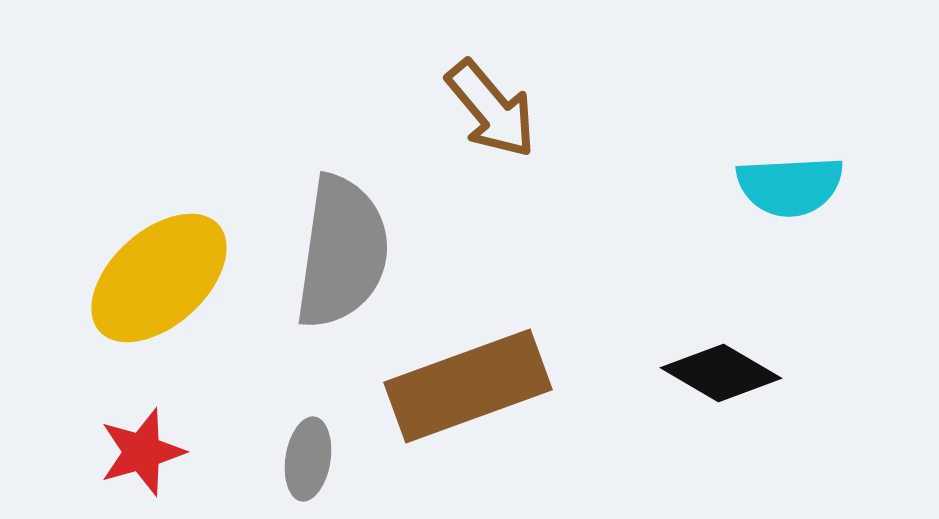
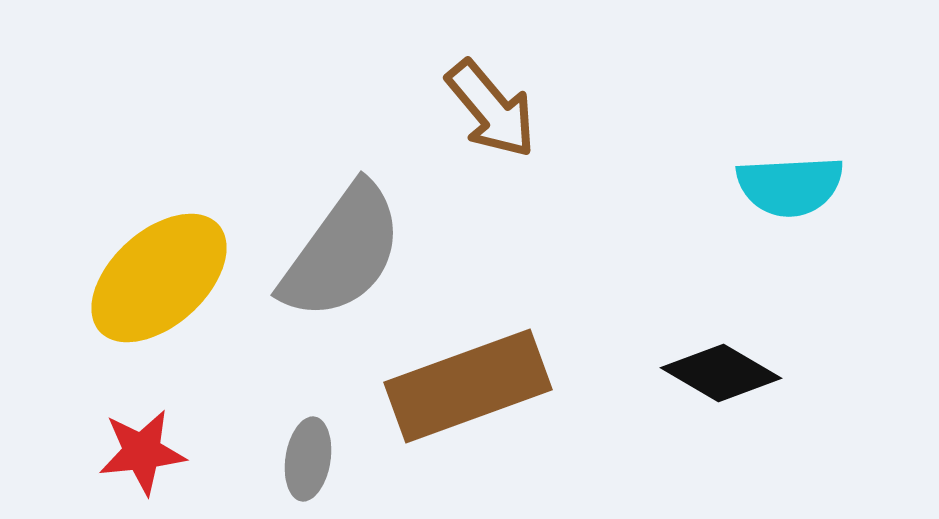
gray semicircle: rotated 28 degrees clockwise
red star: rotated 10 degrees clockwise
